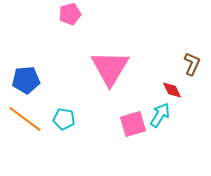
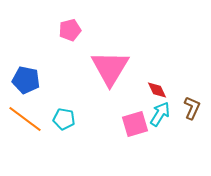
pink pentagon: moved 16 px down
brown L-shape: moved 44 px down
blue pentagon: rotated 16 degrees clockwise
red diamond: moved 15 px left
cyan arrow: moved 1 px up
pink square: moved 2 px right
